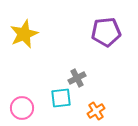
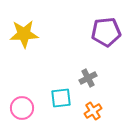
yellow star: rotated 20 degrees clockwise
gray cross: moved 11 px right
orange cross: moved 3 px left
